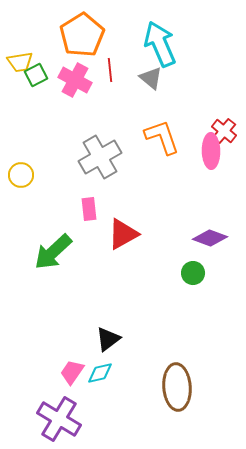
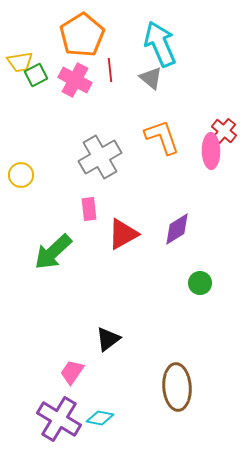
purple diamond: moved 33 px left, 9 px up; rotated 52 degrees counterclockwise
green circle: moved 7 px right, 10 px down
cyan diamond: moved 45 px down; rotated 24 degrees clockwise
